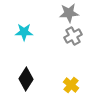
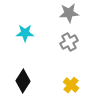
cyan star: moved 1 px right, 1 px down
gray cross: moved 4 px left, 6 px down
black diamond: moved 3 px left, 2 px down
